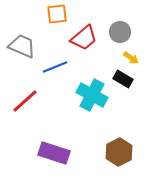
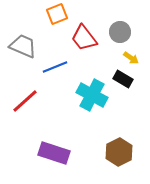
orange square: rotated 15 degrees counterclockwise
red trapezoid: rotated 92 degrees clockwise
gray trapezoid: moved 1 px right
